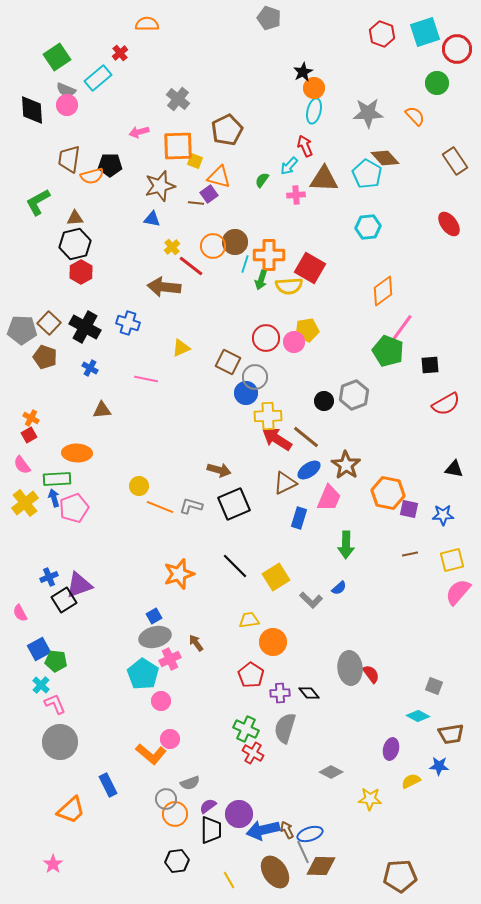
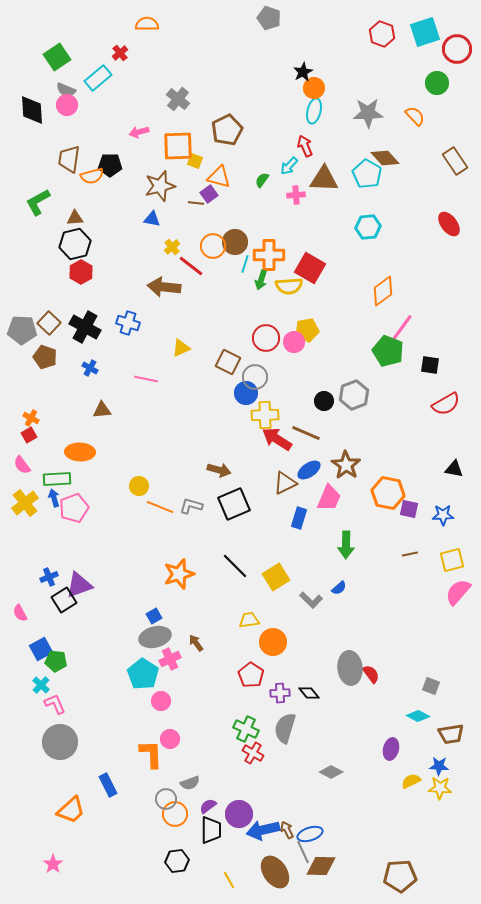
black square at (430, 365): rotated 12 degrees clockwise
yellow cross at (268, 416): moved 3 px left, 1 px up
brown line at (306, 437): moved 4 px up; rotated 16 degrees counterclockwise
orange ellipse at (77, 453): moved 3 px right, 1 px up
blue square at (39, 649): moved 2 px right
gray square at (434, 686): moved 3 px left
orange L-shape at (151, 754): rotated 132 degrees counterclockwise
yellow star at (370, 799): moved 70 px right, 11 px up
